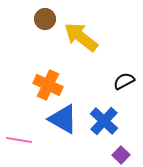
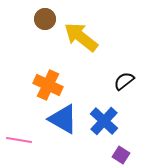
black semicircle: rotated 10 degrees counterclockwise
purple square: rotated 12 degrees counterclockwise
